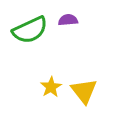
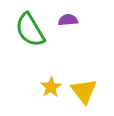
green semicircle: rotated 84 degrees clockwise
